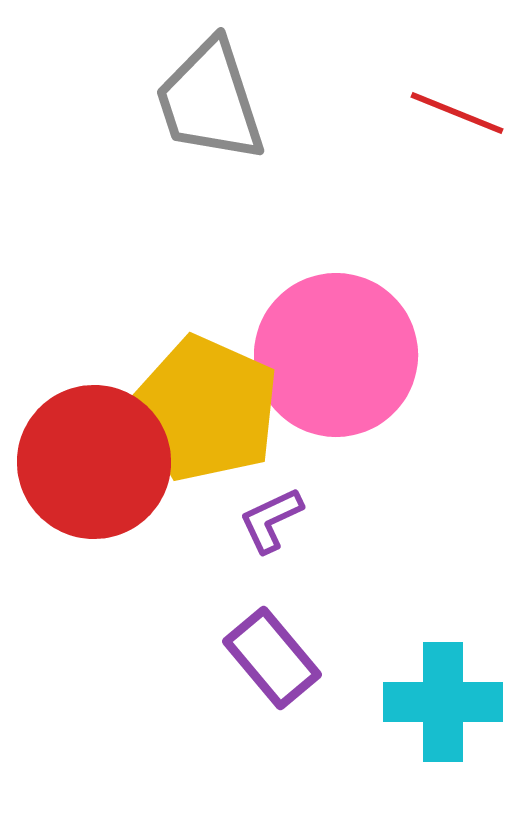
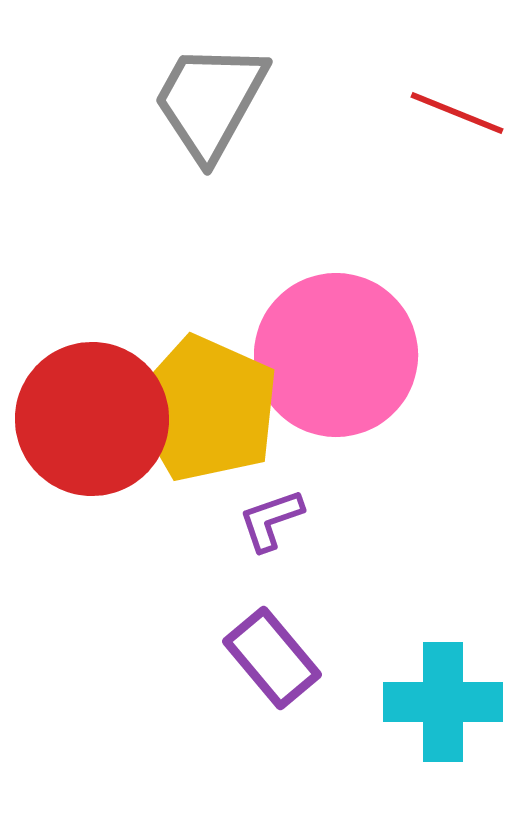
gray trapezoid: rotated 47 degrees clockwise
red circle: moved 2 px left, 43 px up
purple L-shape: rotated 6 degrees clockwise
